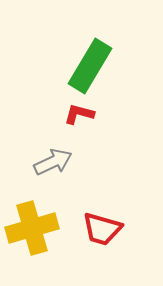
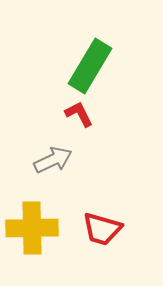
red L-shape: rotated 48 degrees clockwise
gray arrow: moved 2 px up
yellow cross: rotated 15 degrees clockwise
